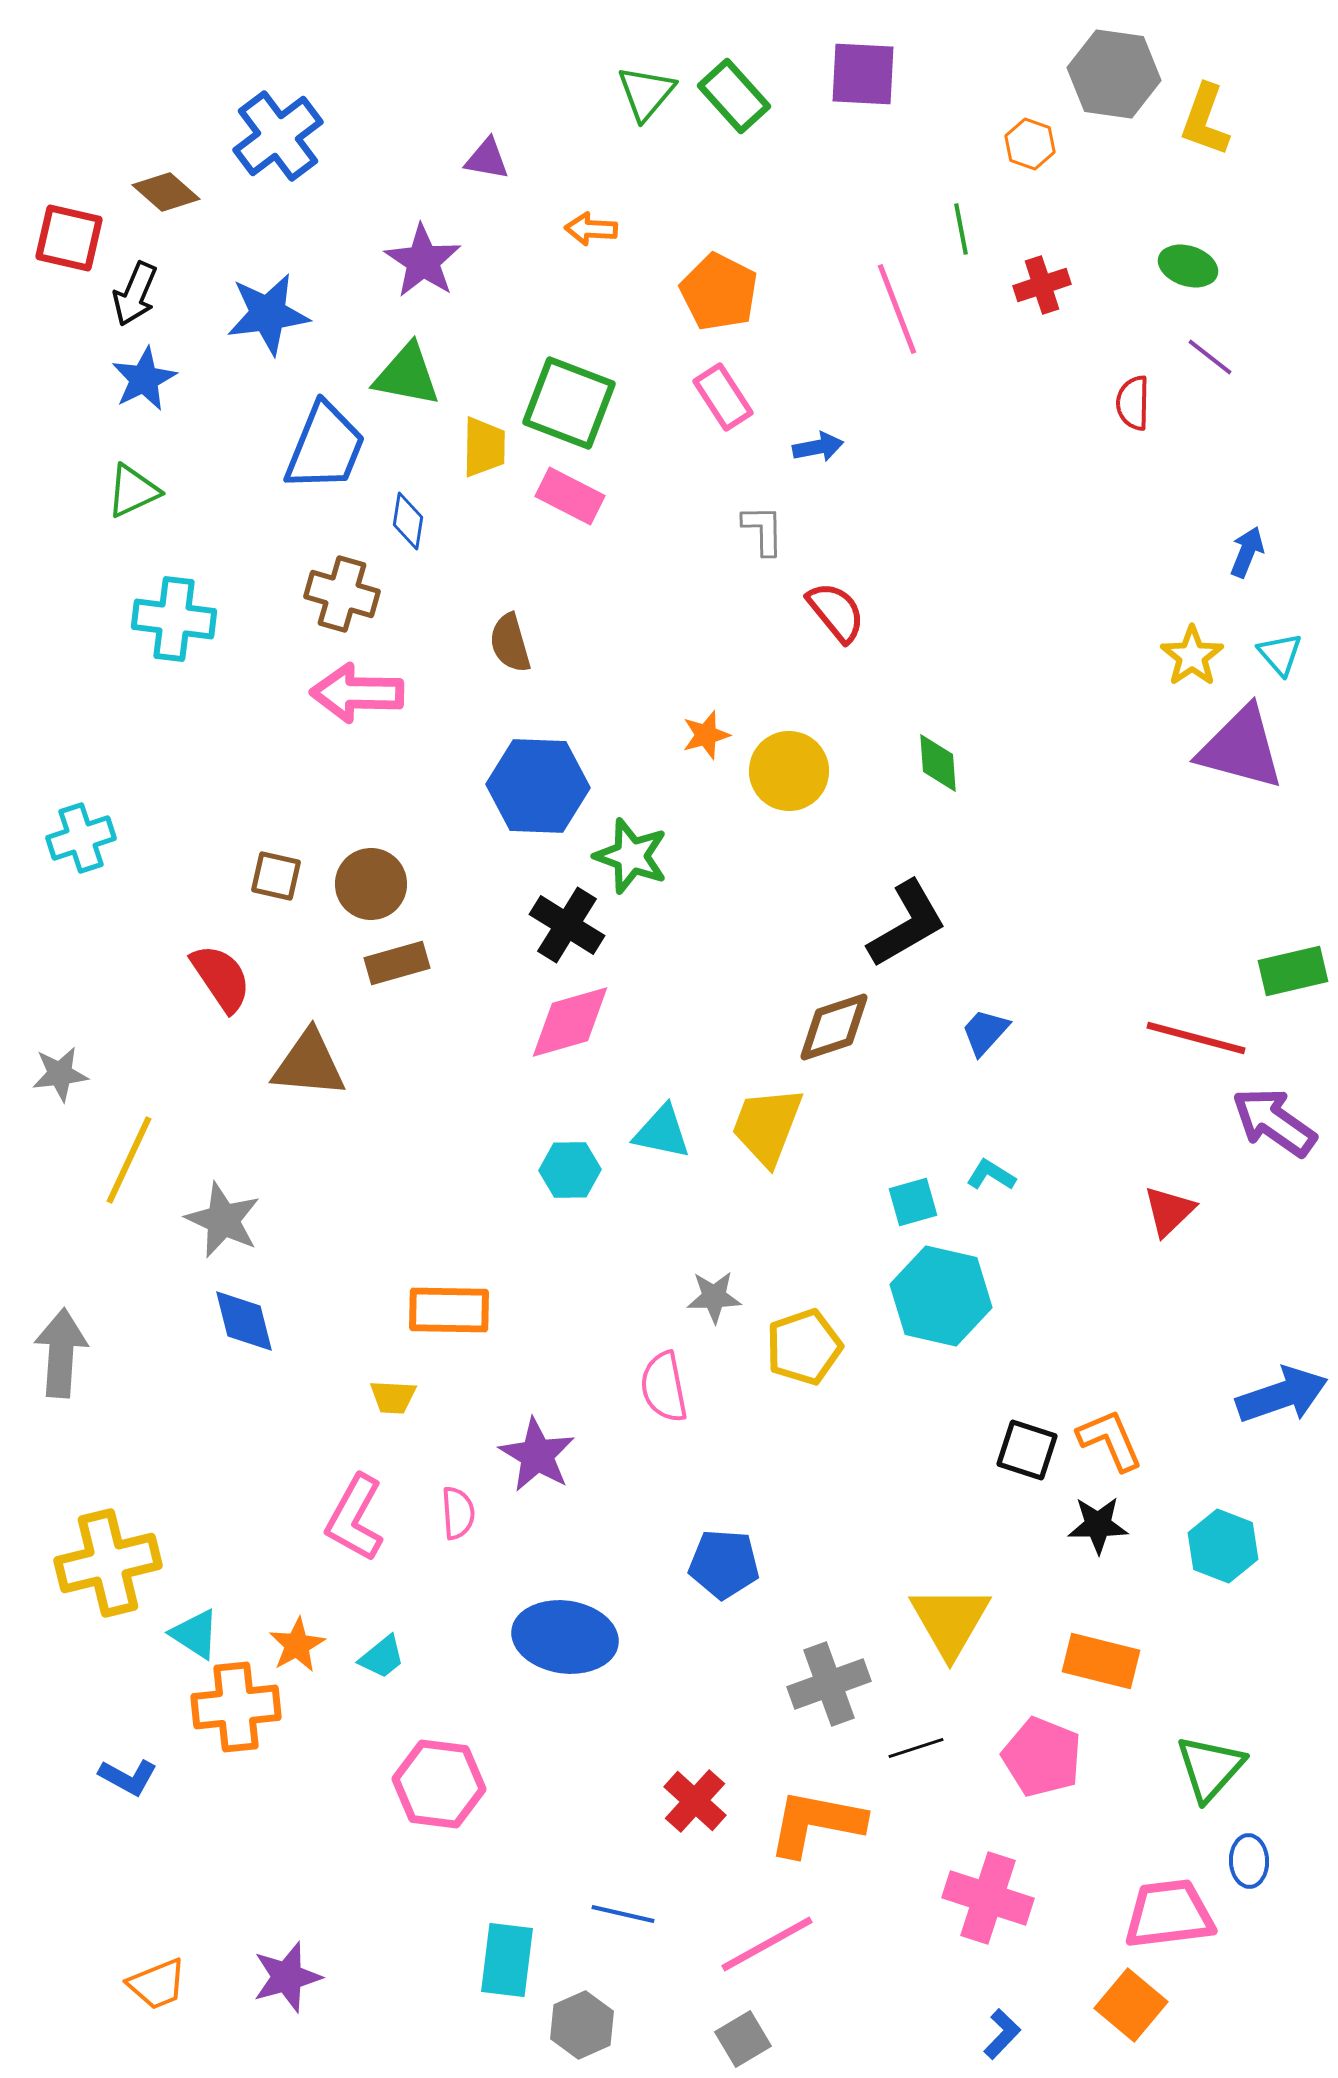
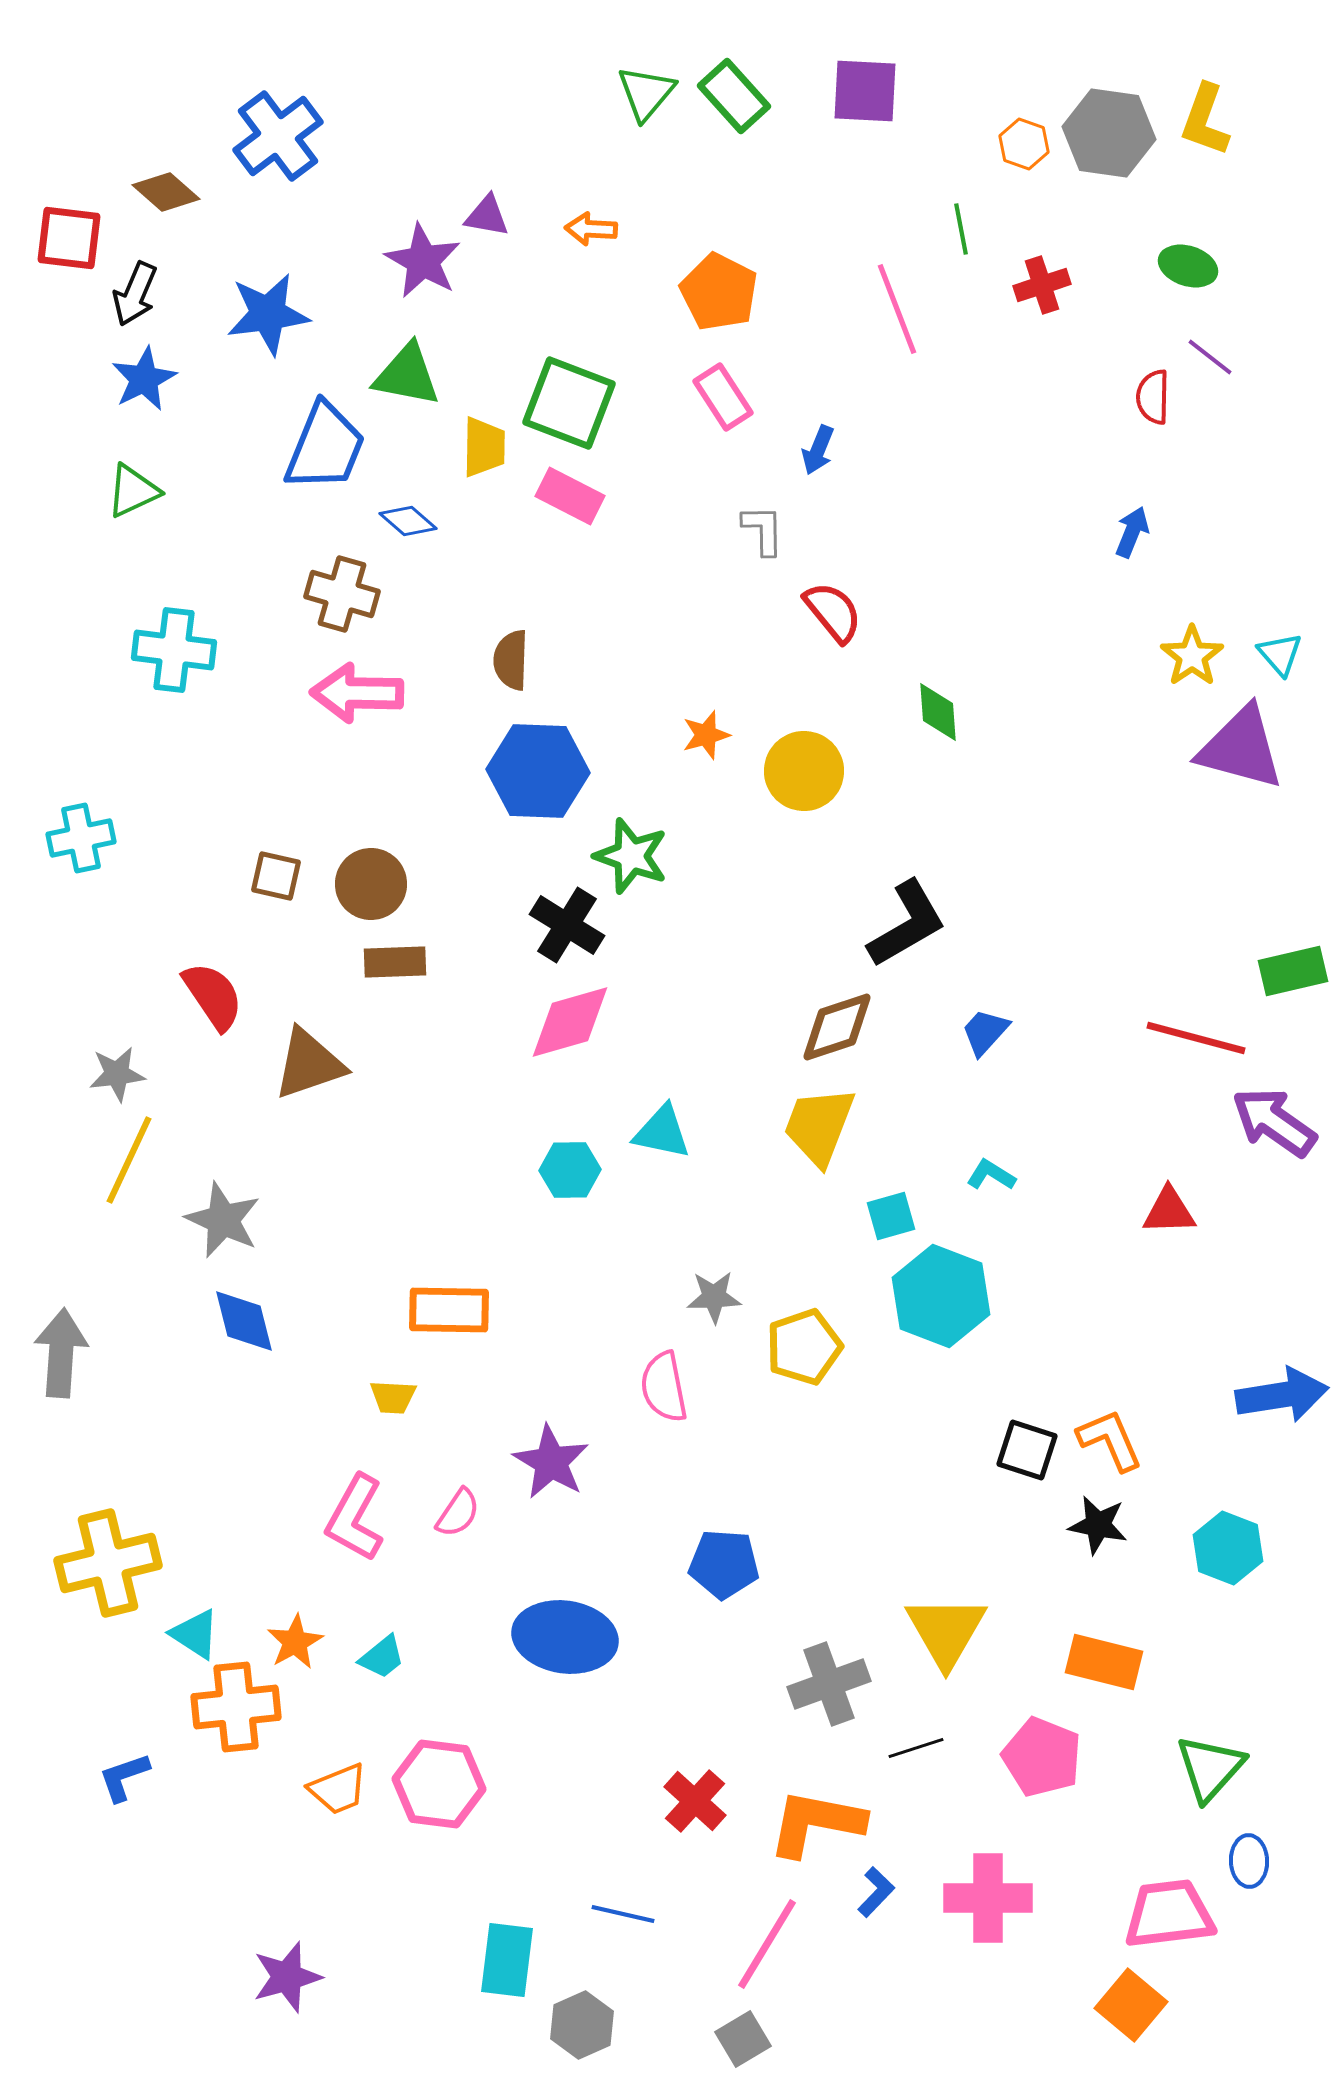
purple square at (863, 74): moved 2 px right, 17 px down
gray hexagon at (1114, 74): moved 5 px left, 59 px down
orange hexagon at (1030, 144): moved 6 px left
purple triangle at (487, 159): moved 57 px down
red square at (69, 238): rotated 6 degrees counterclockwise
purple star at (423, 261): rotated 4 degrees counterclockwise
red semicircle at (1133, 403): moved 20 px right, 6 px up
blue arrow at (818, 447): moved 3 px down; rotated 123 degrees clockwise
blue diamond at (408, 521): rotated 58 degrees counterclockwise
blue arrow at (1247, 552): moved 115 px left, 20 px up
red semicircle at (836, 612): moved 3 px left
cyan cross at (174, 619): moved 31 px down
brown semicircle at (510, 643): moved 1 px right, 17 px down; rotated 18 degrees clockwise
green diamond at (938, 763): moved 51 px up
yellow circle at (789, 771): moved 15 px right
blue hexagon at (538, 786): moved 15 px up
cyan cross at (81, 838): rotated 6 degrees clockwise
brown rectangle at (397, 963): moved 2 px left, 1 px up; rotated 14 degrees clockwise
red semicircle at (221, 978): moved 8 px left, 18 px down
brown diamond at (834, 1027): moved 3 px right
brown triangle at (309, 1064): rotated 24 degrees counterclockwise
gray star at (60, 1074): moved 57 px right
yellow trapezoid at (767, 1126): moved 52 px right
cyan square at (913, 1202): moved 22 px left, 14 px down
red triangle at (1169, 1211): rotated 42 degrees clockwise
cyan hexagon at (941, 1296): rotated 8 degrees clockwise
blue arrow at (1282, 1395): rotated 10 degrees clockwise
purple star at (537, 1455): moved 14 px right, 7 px down
pink semicircle at (458, 1513): rotated 38 degrees clockwise
black star at (1098, 1525): rotated 12 degrees clockwise
cyan hexagon at (1223, 1546): moved 5 px right, 2 px down
yellow triangle at (950, 1621): moved 4 px left, 10 px down
orange star at (297, 1645): moved 2 px left, 3 px up
orange rectangle at (1101, 1661): moved 3 px right, 1 px down
blue L-shape at (128, 1777): moved 4 px left; rotated 132 degrees clockwise
pink cross at (988, 1898): rotated 18 degrees counterclockwise
pink line at (767, 1944): rotated 30 degrees counterclockwise
orange trapezoid at (157, 1984): moved 181 px right, 195 px up
blue L-shape at (1002, 2034): moved 126 px left, 142 px up
